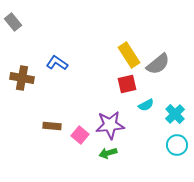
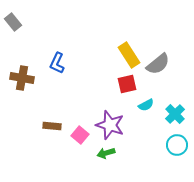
blue L-shape: rotated 100 degrees counterclockwise
purple star: rotated 24 degrees clockwise
green arrow: moved 2 px left
